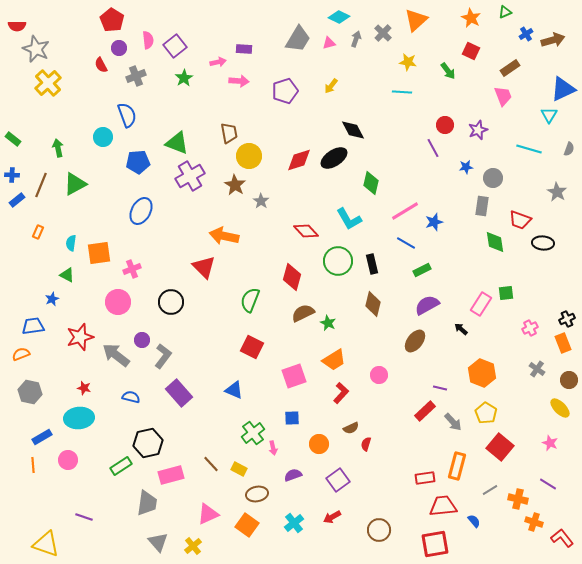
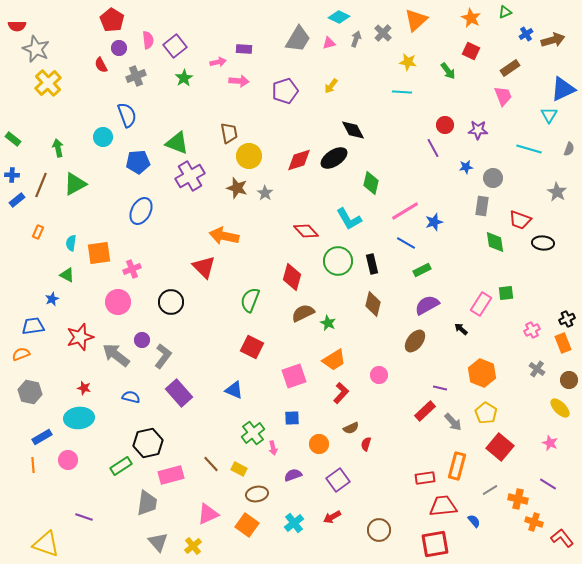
purple star at (478, 130): rotated 24 degrees clockwise
brown star at (235, 185): moved 2 px right, 3 px down; rotated 15 degrees counterclockwise
gray star at (261, 201): moved 4 px right, 8 px up
pink cross at (530, 328): moved 2 px right, 2 px down
